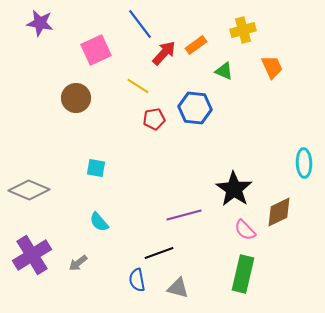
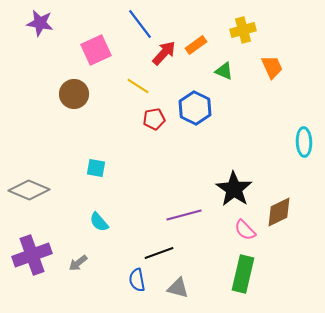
brown circle: moved 2 px left, 4 px up
blue hexagon: rotated 20 degrees clockwise
cyan ellipse: moved 21 px up
purple cross: rotated 12 degrees clockwise
